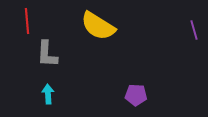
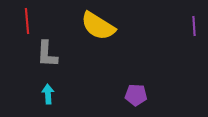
purple line: moved 4 px up; rotated 12 degrees clockwise
